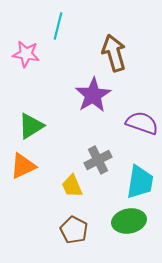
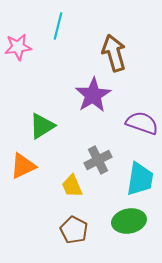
pink star: moved 8 px left, 7 px up; rotated 16 degrees counterclockwise
green triangle: moved 11 px right
cyan trapezoid: moved 3 px up
